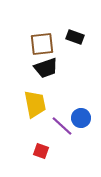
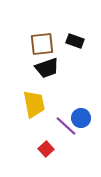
black rectangle: moved 4 px down
black trapezoid: moved 1 px right
yellow trapezoid: moved 1 px left
purple line: moved 4 px right
red square: moved 5 px right, 2 px up; rotated 28 degrees clockwise
